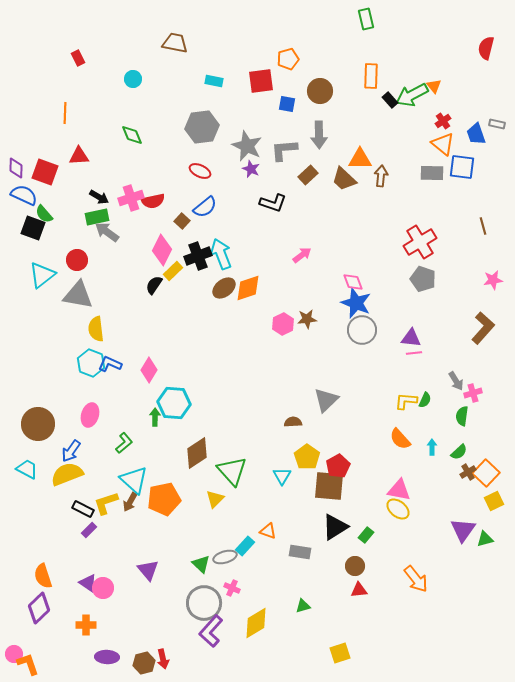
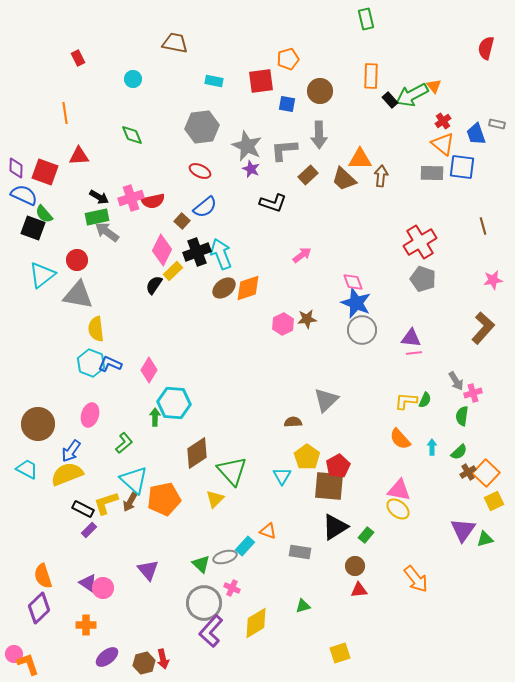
orange line at (65, 113): rotated 10 degrees counterclockwise
black cross at (198, 256): moved 1 px left, 4 px up
purple ellipse at (107, 657): rotated 40 degrees counterclockwise
